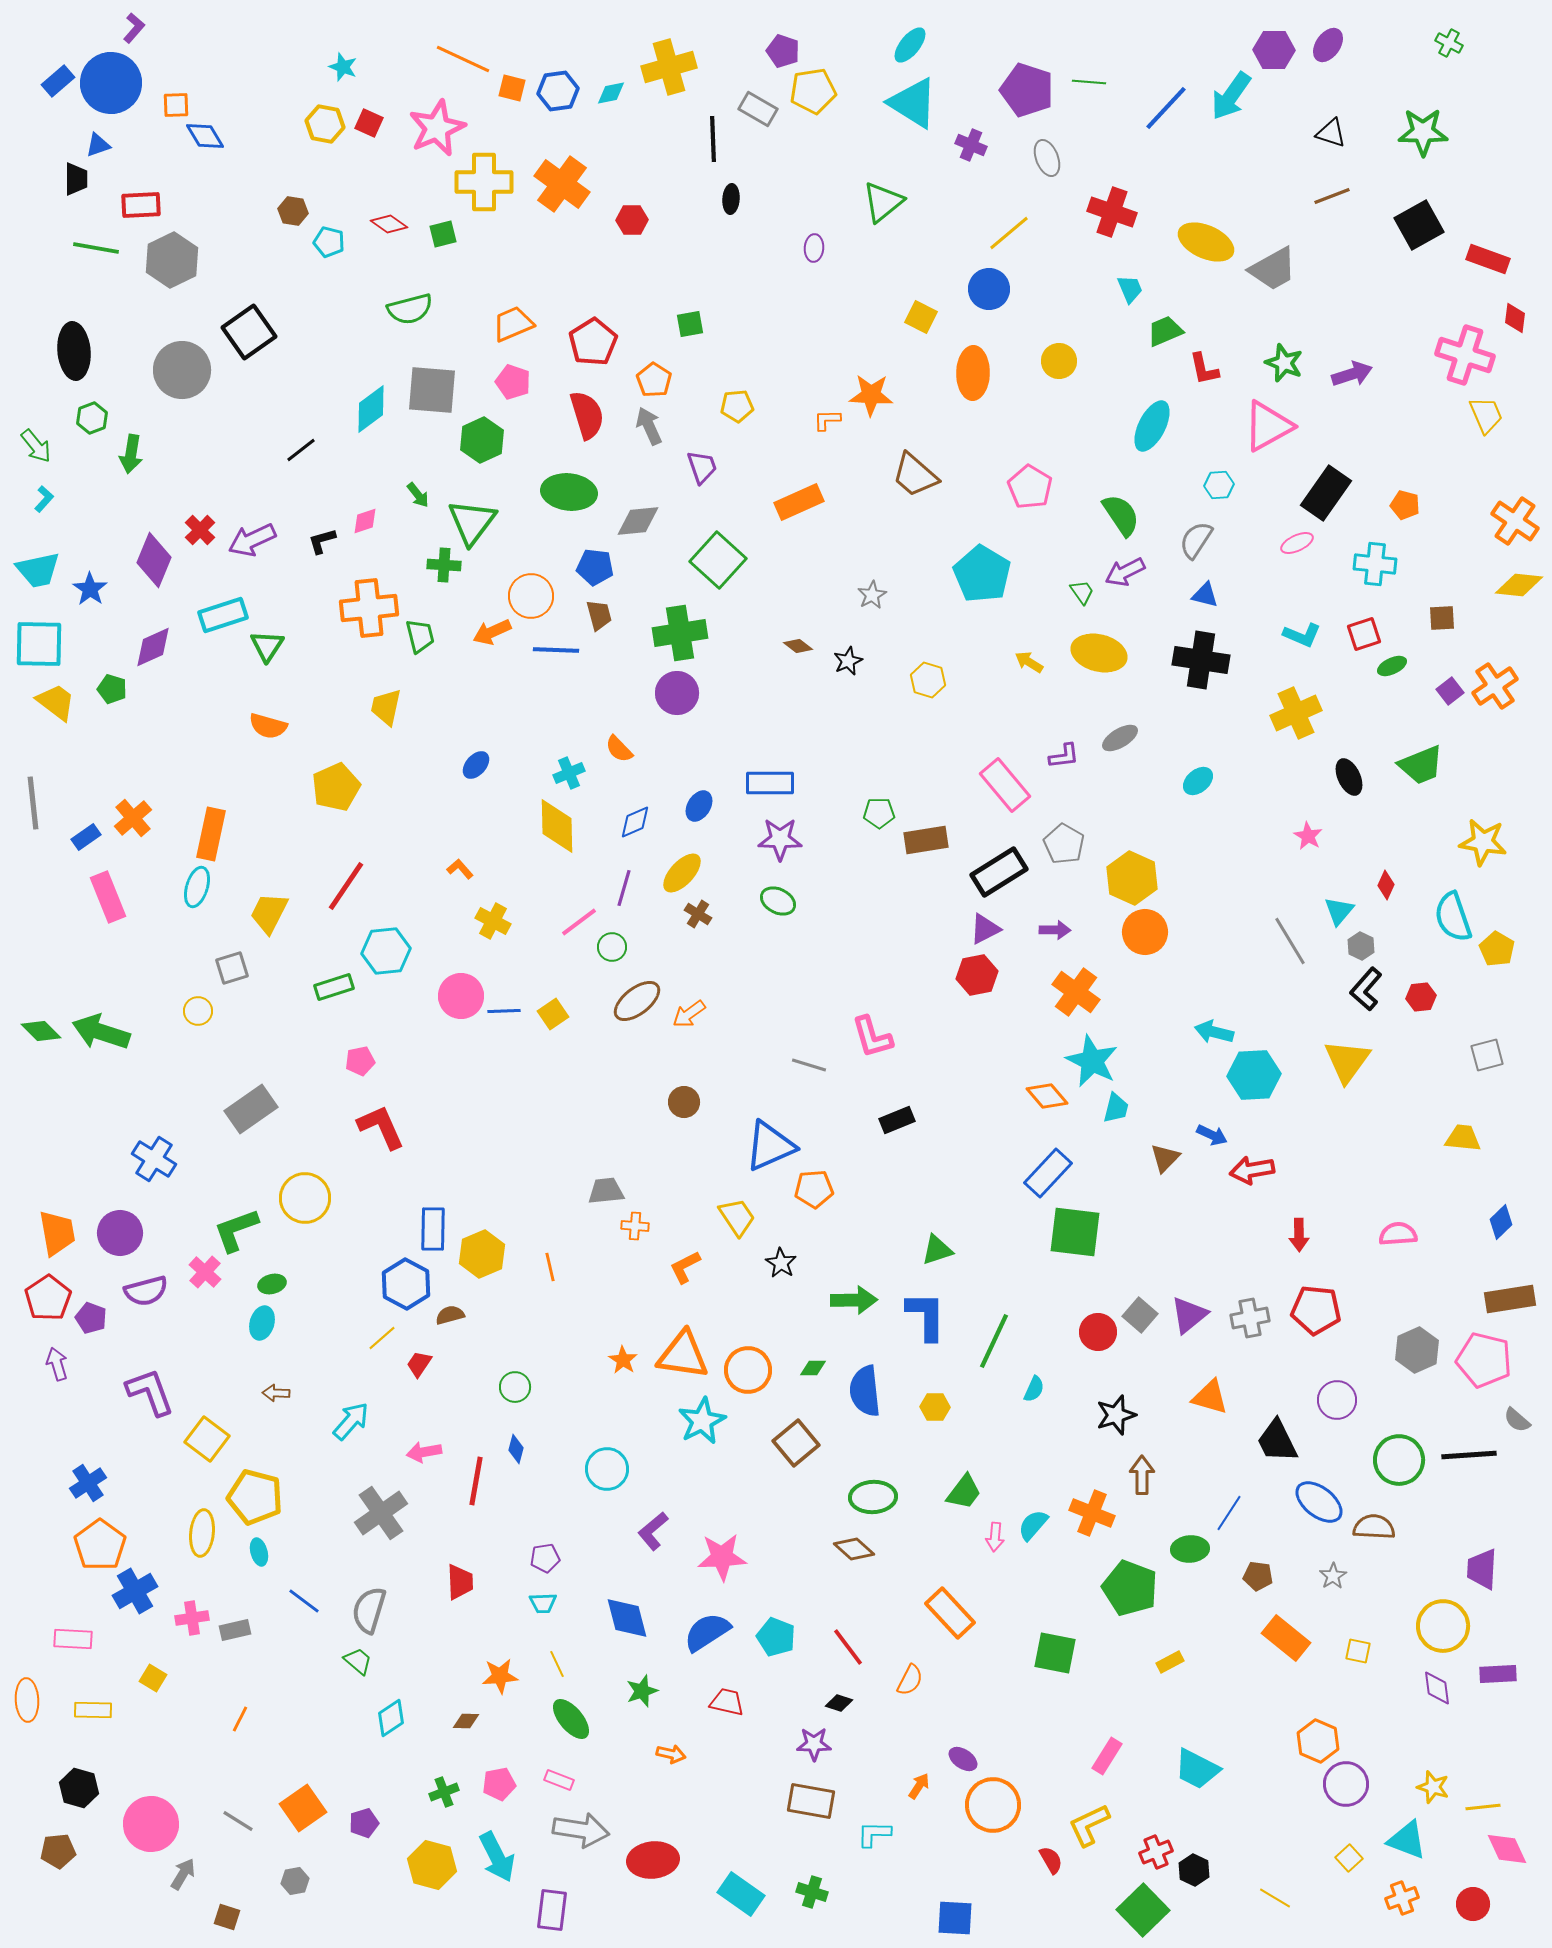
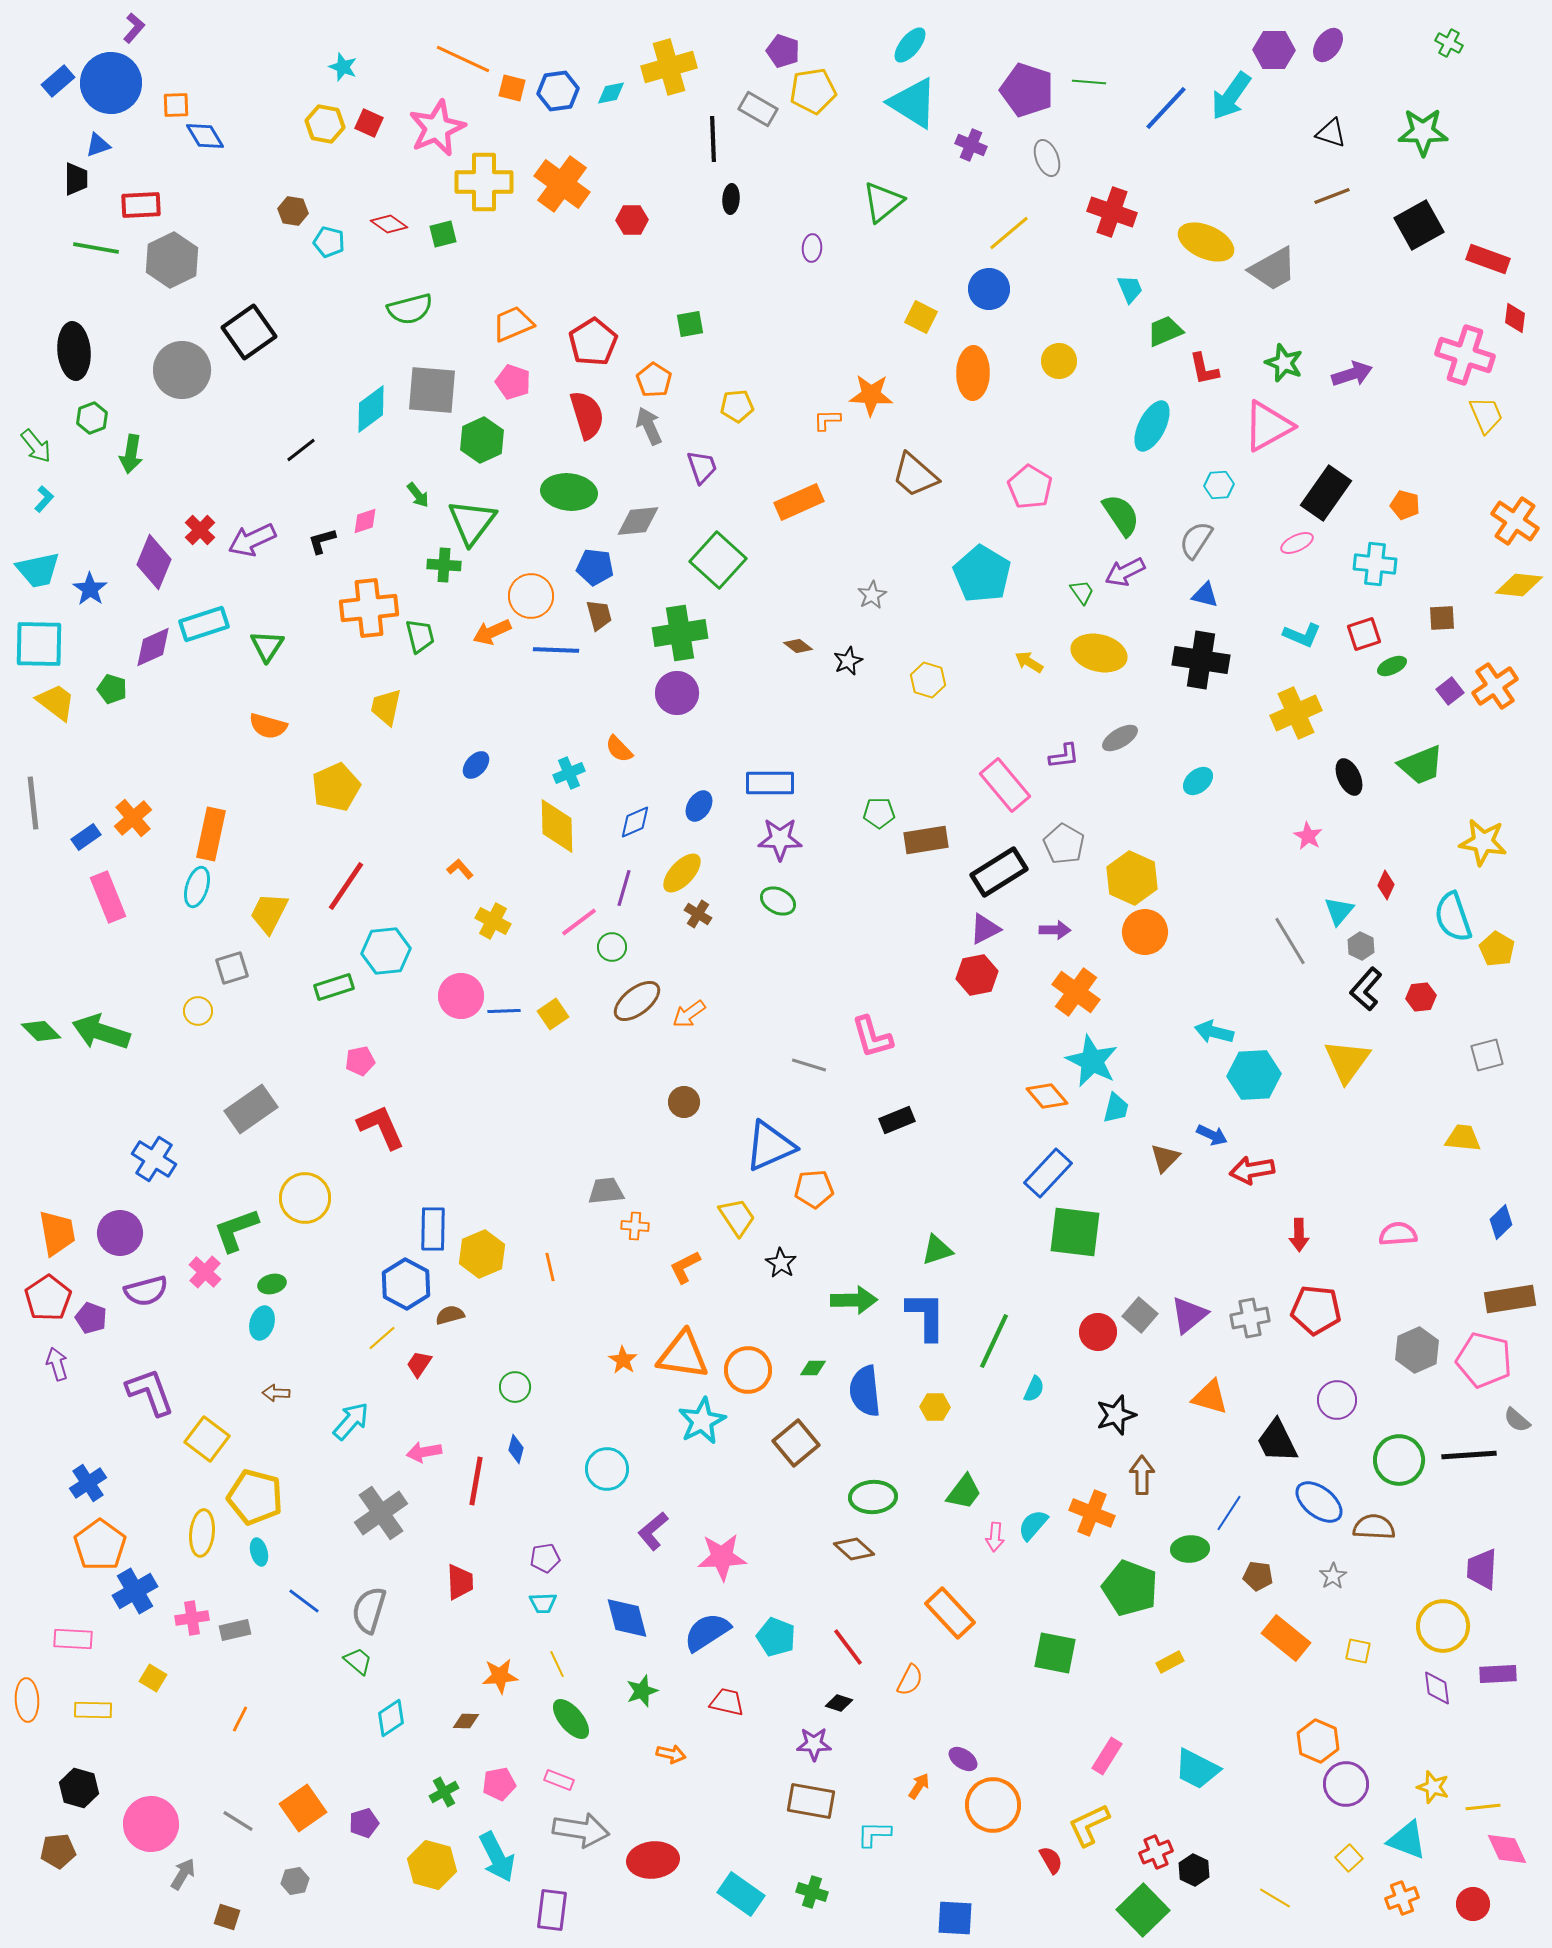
purple ellipse at (814, 248): moved 2 px left
purple diamond at (154, 560): moved 2 px down
cyan rectangle at (223, 615): moved 19 px left, 9 px down
green cross at (444, 1792): rotated 8 degrees counterclockwise
